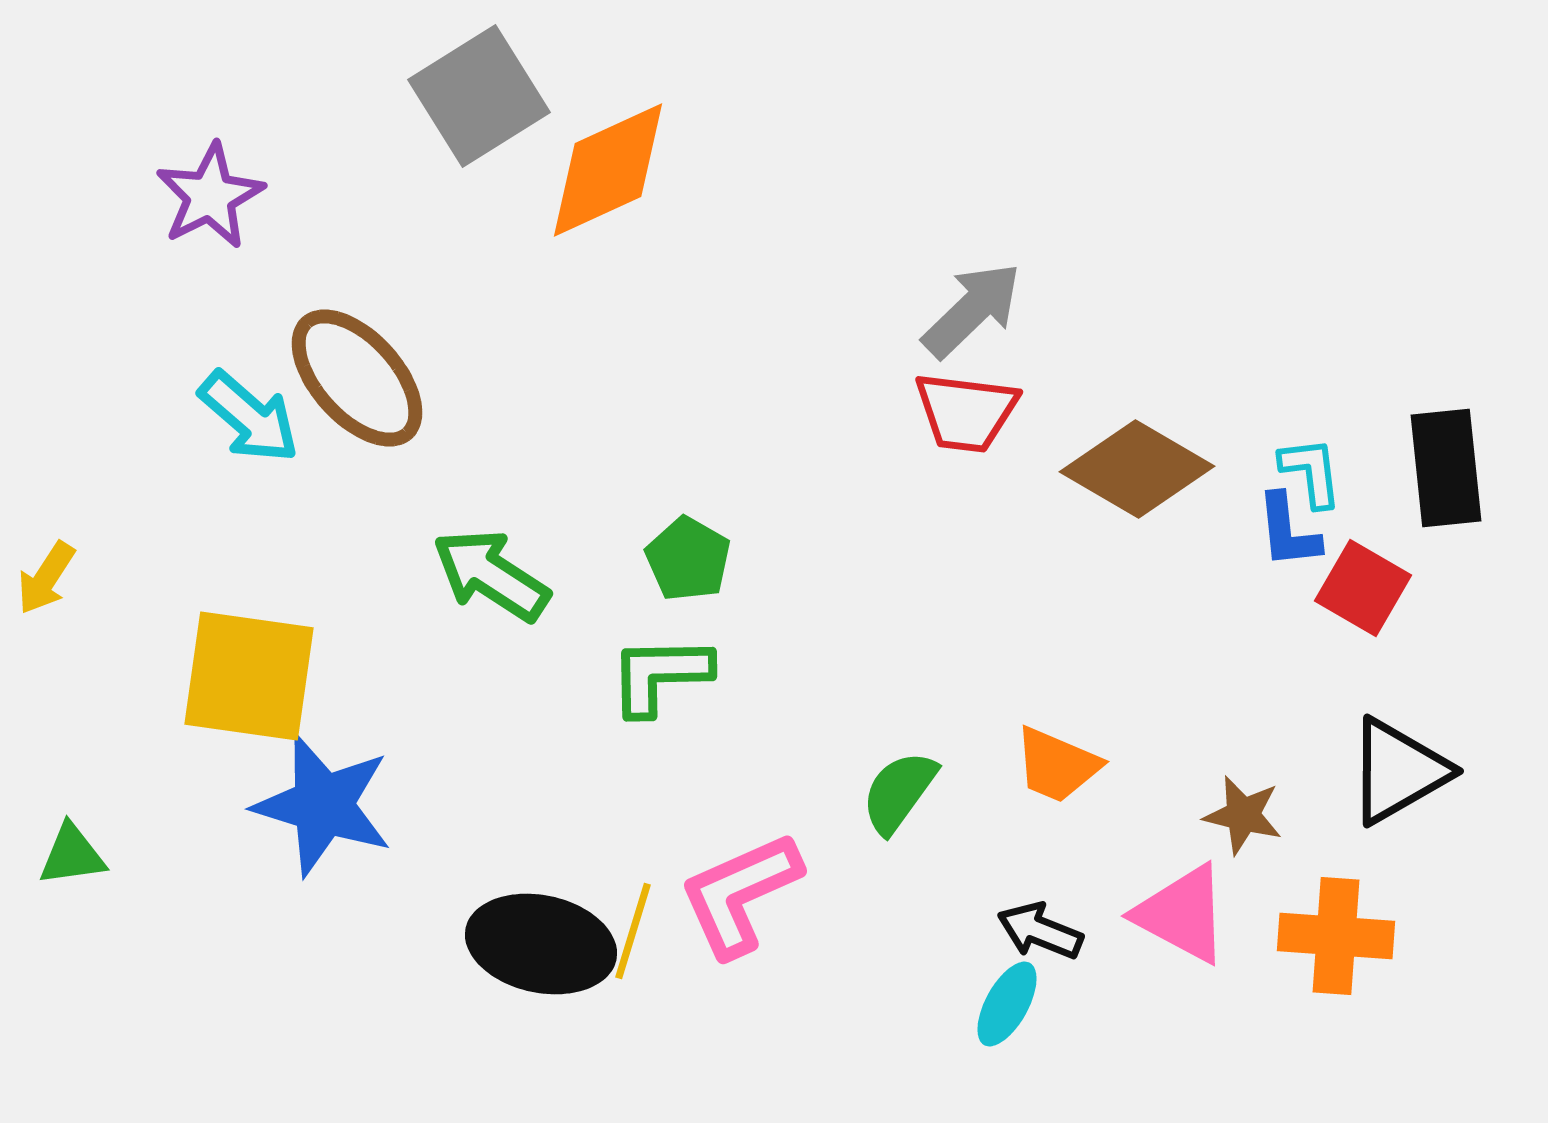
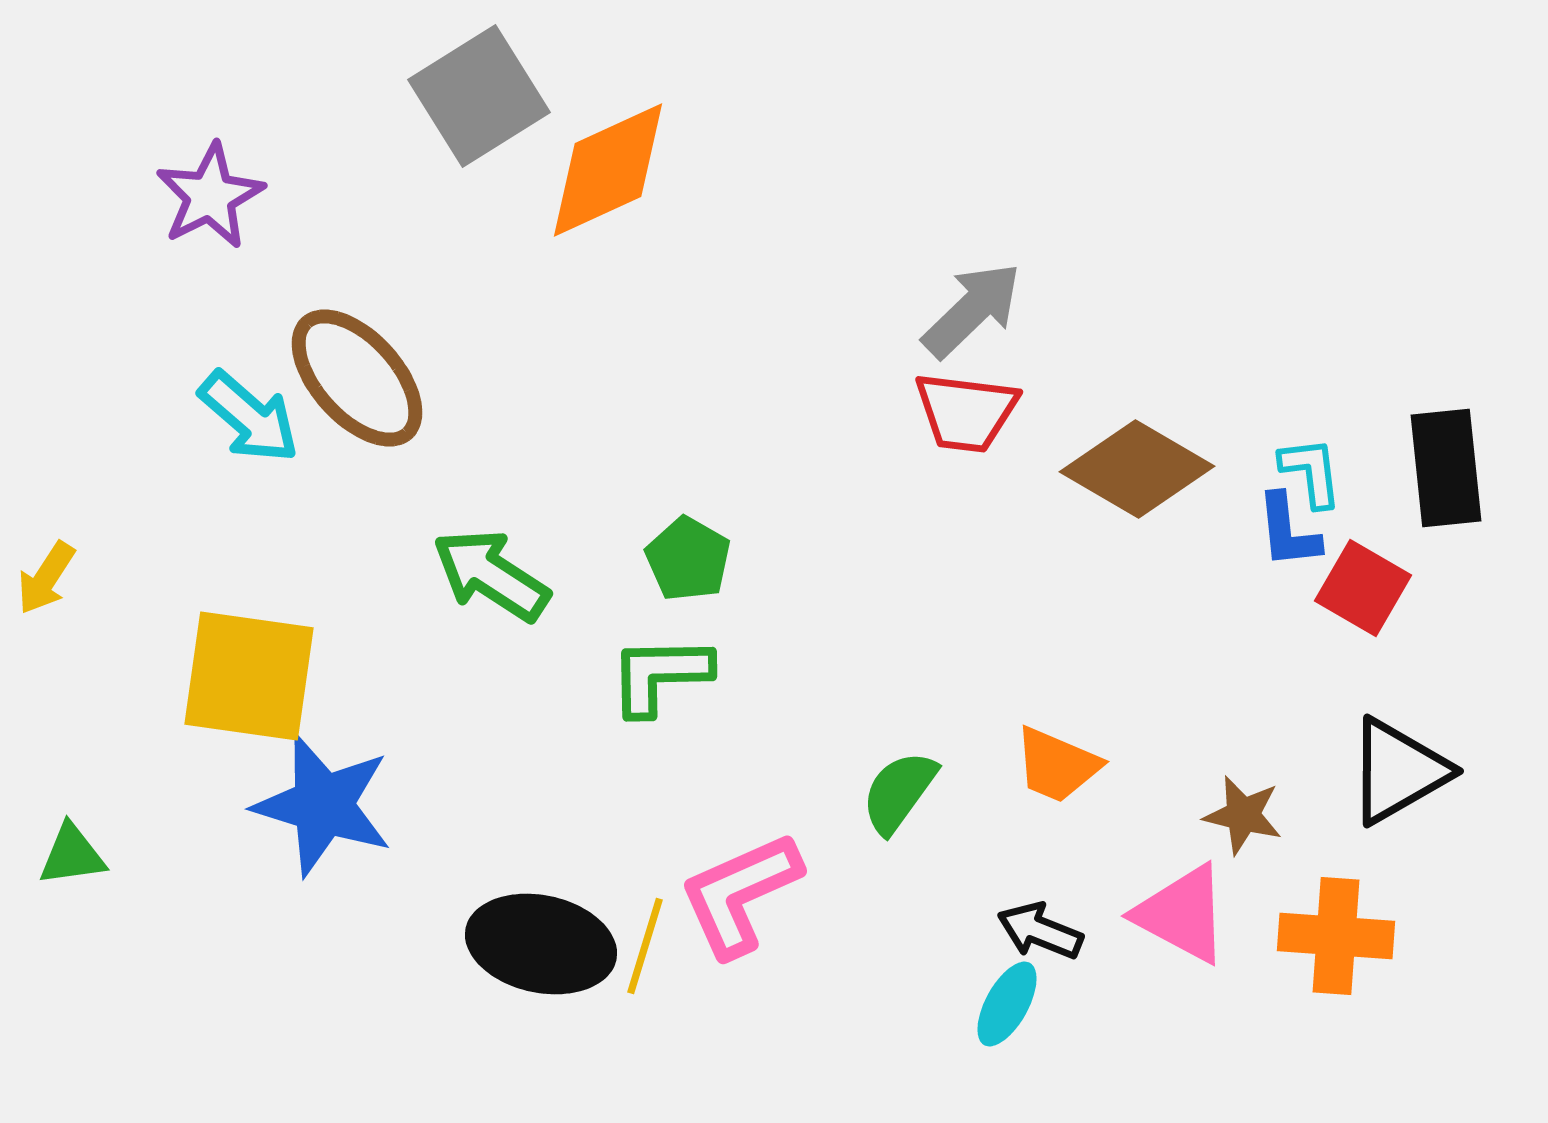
yellow line: moved 12 px right, 15 px down
